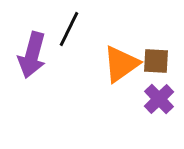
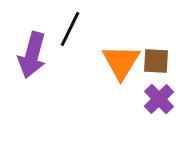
black line: moved 1 px right
orange triangle: moved 2 px up; rotated 24 degrees counterclockwise
